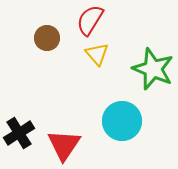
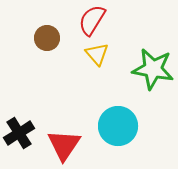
red semicircle: moved 2 px right
green star: rotated 12 degrees counterclockwise
cyan circle: moved 4 px left, 5 px down
